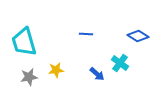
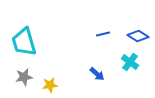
blue line: moved 17 px right; rotated 16 degrees counterclockwise
cyan cross: moved 10 px right, 1 px up
yellow star: moved 6 px left, 15 px down
gray star: moved 5 px left
